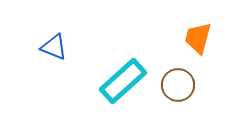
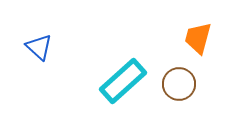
blue triangle: moved 15 px left; rotated 20 degrees clockwise
brown circle: moved 1 px right, 1 px up
